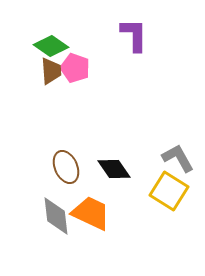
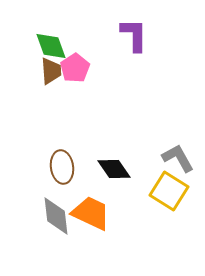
green diamond: rotated 36 degrees clockwise
pink pentagon: rotated 20 degrees clockwise
brown ellipse: moved 4 px left; rotated 16 degrees clockwise
